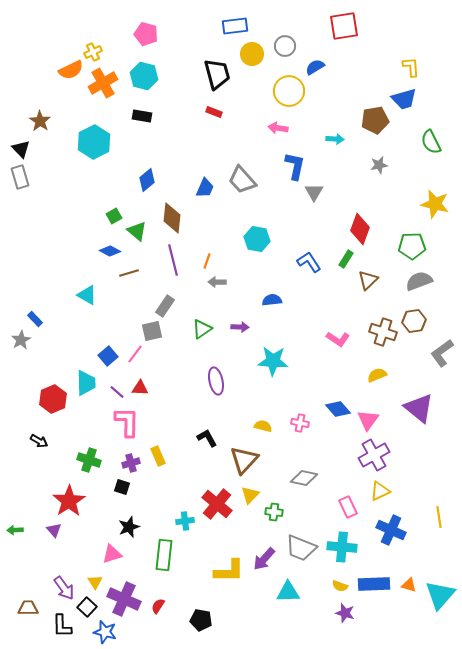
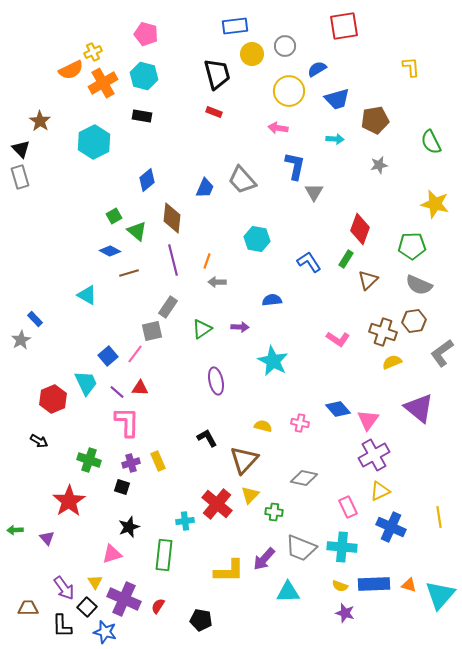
blue semicircle at (315, 67): moved 2 px right, 2 px down
blue trapezoid at (404, 99): moved 67 px left
gray semicircle at (419, 281): moved 4 px down; rotated 136 degrees counterclockwise
gray rectangle at (165, 306): moved 3 px right, 1 px down
cyan star at (273, 361): rotated 24 degrees clockwise
yellow semicircle at (377, 375): moved 15 px right, 13 px up
cyan trapezoid at (86, 383): rotated 24 degrees counterclockwise
yellow rectangle at (158, 456): moved 5 px down
purple triangle at (54, 530): moved 7 px left, 8 px down
blue cross at (391, 530): moved 3 px up
